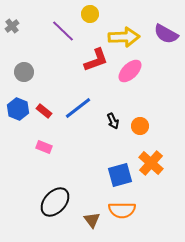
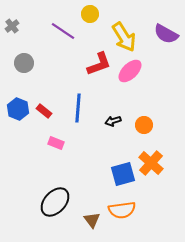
purple line: rotated 10 degrees counterclockwise
yellow arrow: rotated 60 degrees clockwise
red L-shape: moved 3 px right, 4 px down
gray circle: moved 9 px up
blue line: rotated 48 degrees counterclockwise
black arrow: rotated 98 degrees clockwise
orange circle: moved 4 px right, 1 px up
pink rectangle: moved 12 px right, 4 px up
blue square: moved 3 px right, 1 px up
orange semicircle: rotated 8 degrees counterclockwise
